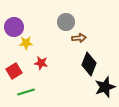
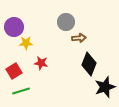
green line: moved 5 px left, 1 px up
